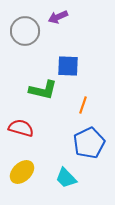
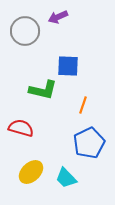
yellow ellipse: moved 9 px right
